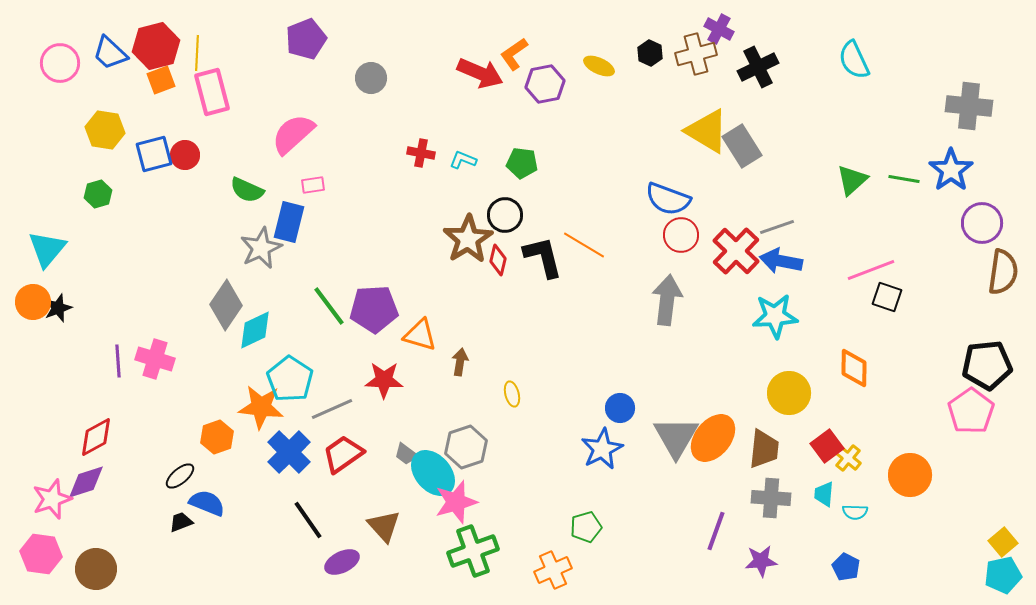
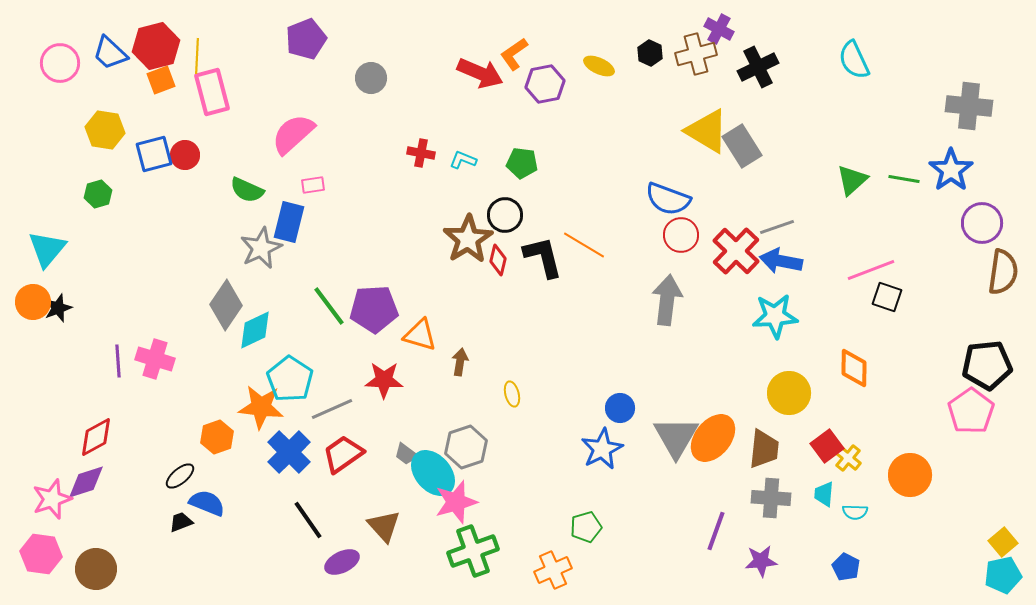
yellow line at (197, 53): moved 3 px down
